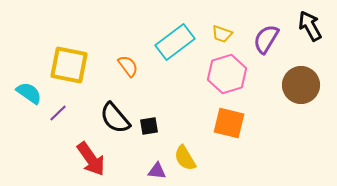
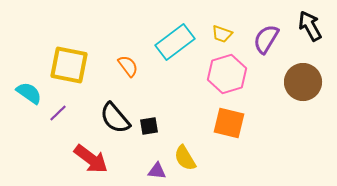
brown circle: moved 2 px right, 3 px up
red arrow: rotated 18 degrees counterclockwise
